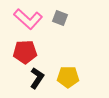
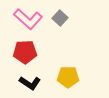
gray square: rotated 21 degrees clockwise
black L-shape: moved 7 px left, 5 px down; rotated 90 degrees clockwise
